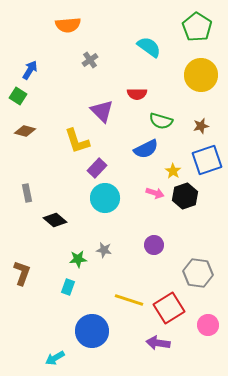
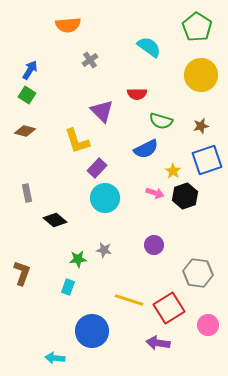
green square: moved 9 px right, 1 px up
cyan arrow: rotated 36 degrees clockwise
